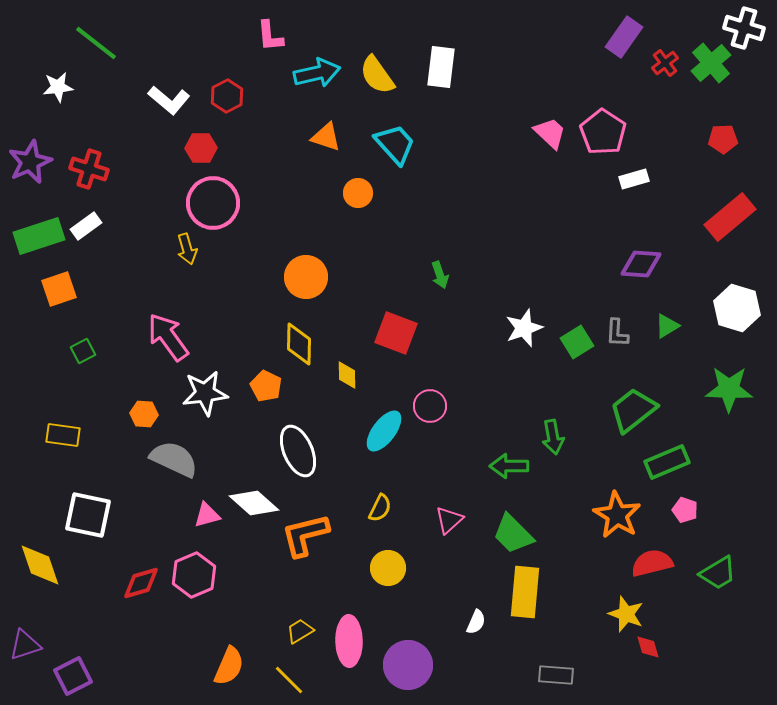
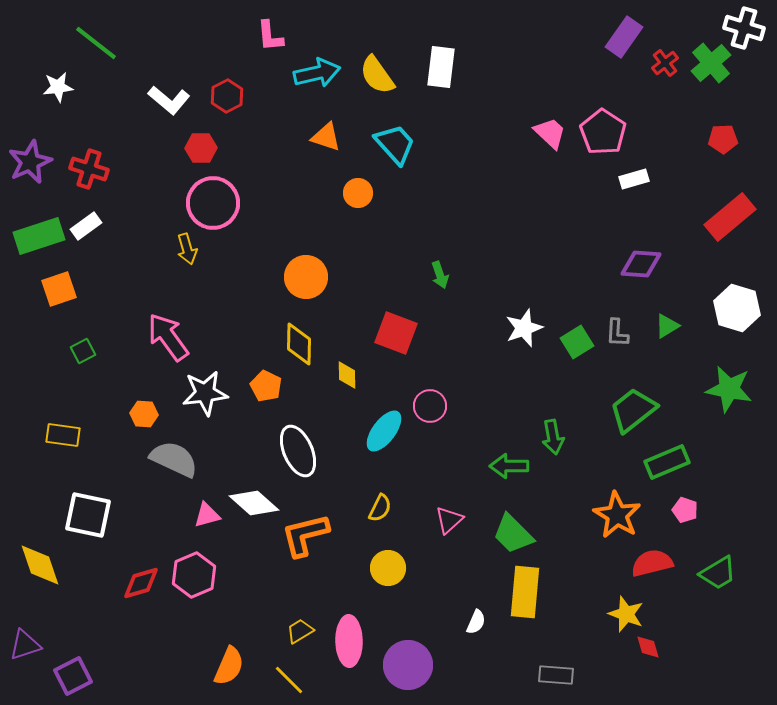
green star at (729, 389): rotated 9 degrees clockwise
